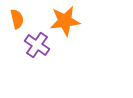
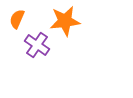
orange semicircle: rotated 144 degrees counterclockwise
